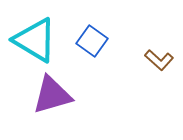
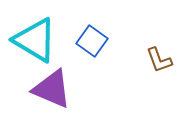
brown L-shape: rotated 28 degrees clockwise
purple triangle: moved 6 px up; rotated 39 degrees clockwise
